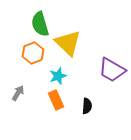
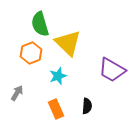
orange hexagon: moved 2 px left
gray arrow: moved 1 px left
orange rectangle: moved 9 px down
